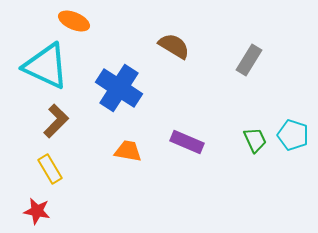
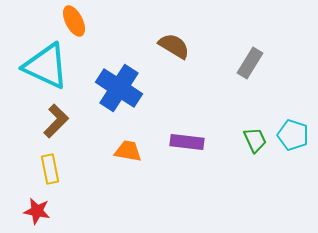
orange ellipse: rotated 40 degrees clockwise
gray rectangle: moved 1 px right, 3 px down
purple rectangle: rotated 16 degrees counterclockwise
yellow rectangle: rotated 20 degrees clockwise
